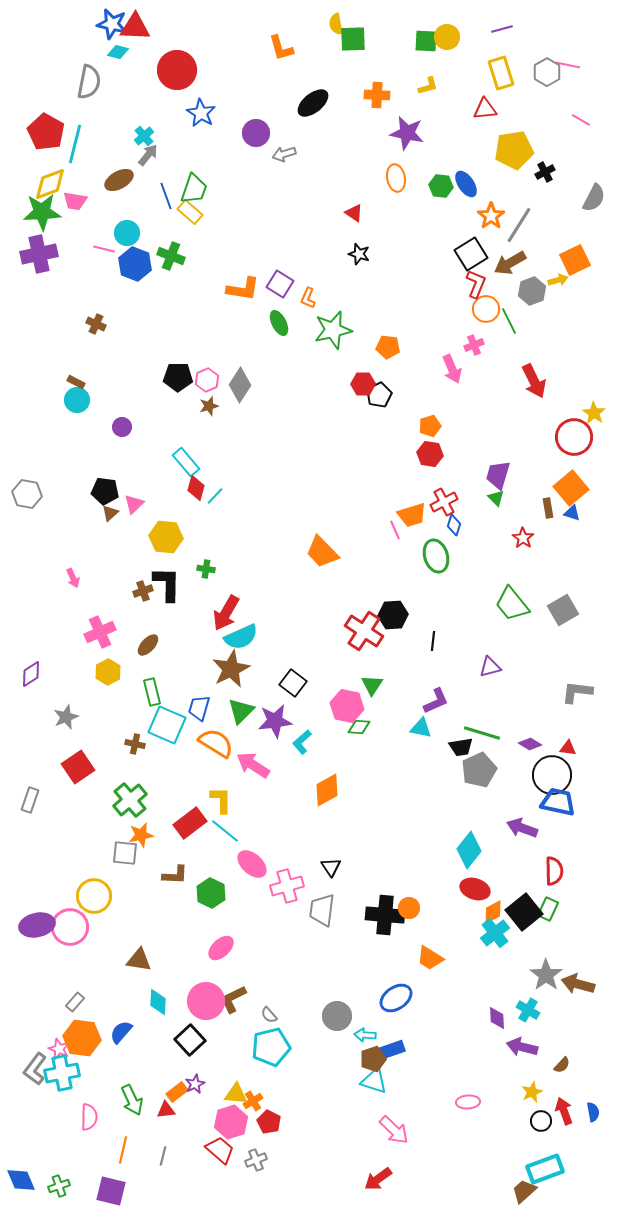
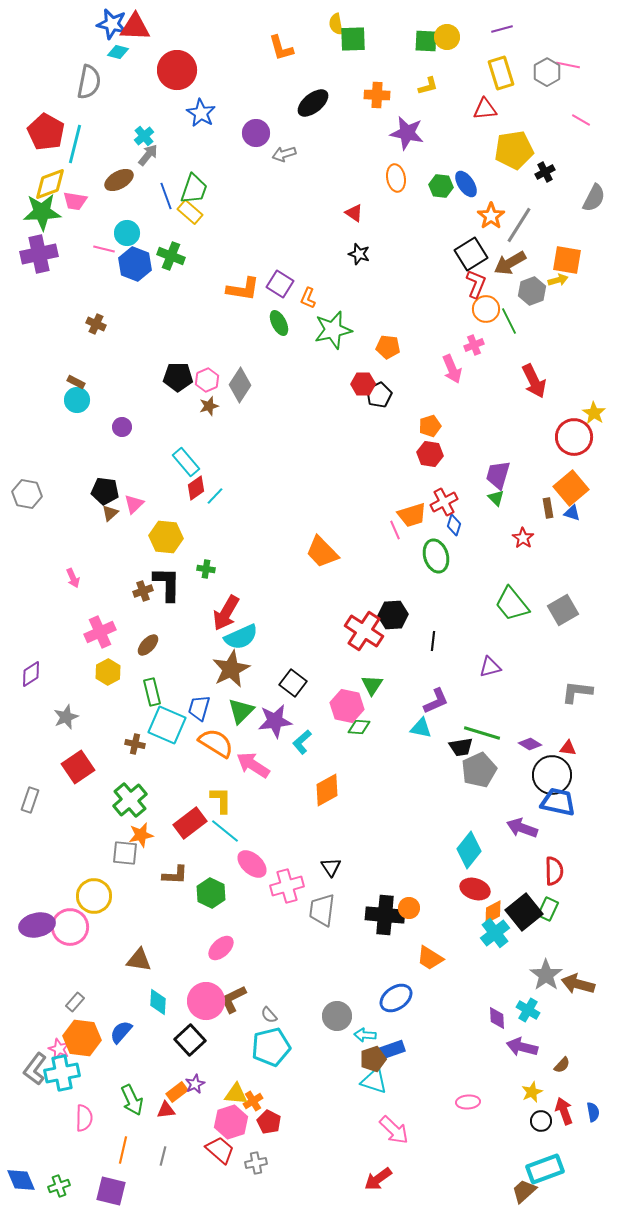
orange square at (575, 260): moved 8 px left; rotated 36 degrees clockwise
red diamond at (196, 488): rotated 40 degrees clockwise
pink semicircle at (89, 1117): moved 5 px left, 1 px down
gray cross at (256, 1160): moved 3 px down; rotated 10 degrees clockwise
